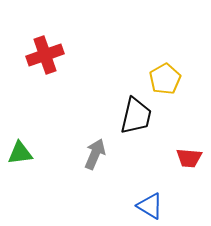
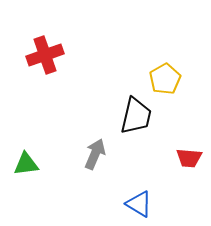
green triangle: moved 6 px right, 11 px down
blue triangle: moved 11 px left, 2 px up
